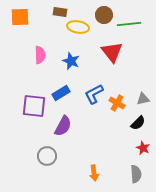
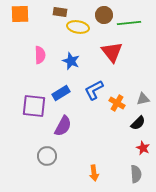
orange square: moved 3 px up
green line: moved 1 px up
blue L-shape: moved 4 px up
